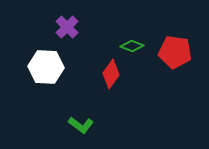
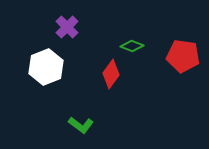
red pentagon: moved 8 px right, 4 px down
white hexagon: rotated 24 degrees counterclockwise
